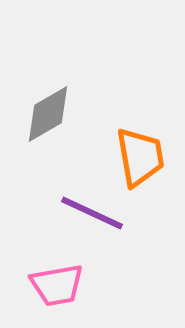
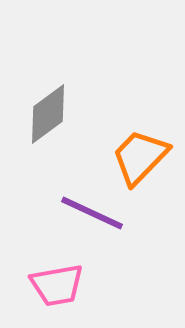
gray diamond: rotated 6 degrees counterclockwise
orange trapezoid: rotated 126 degrees counterclockwise
